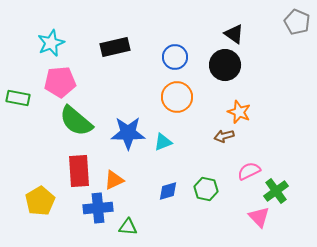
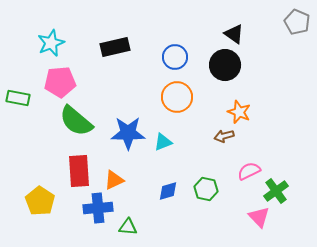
yellow pentagon: rotated 8 degrees counterclockwise
